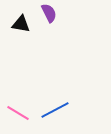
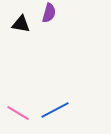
purple semicircle: rotated 42 degrees clockwise
